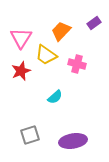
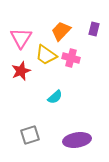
purple rectangle: moved 6 px down; rotated 40 degrees counterclockwise
pink cross: moved 6 px left, 6 px up
purple ellipse: moved 4 px right, 1 px up
